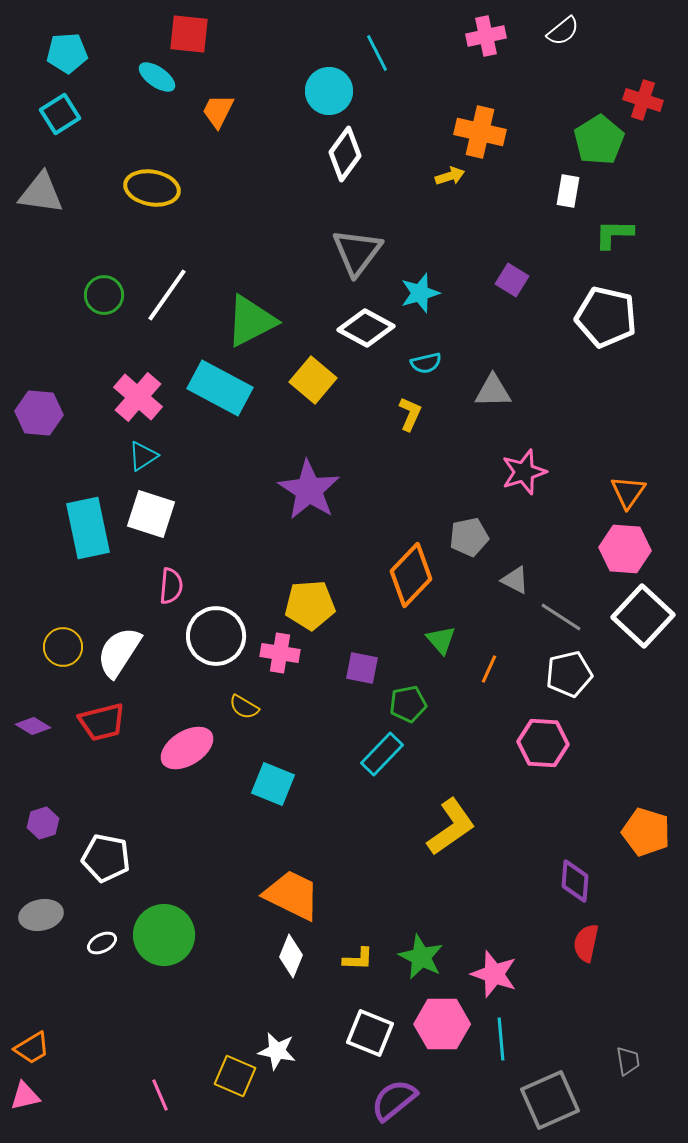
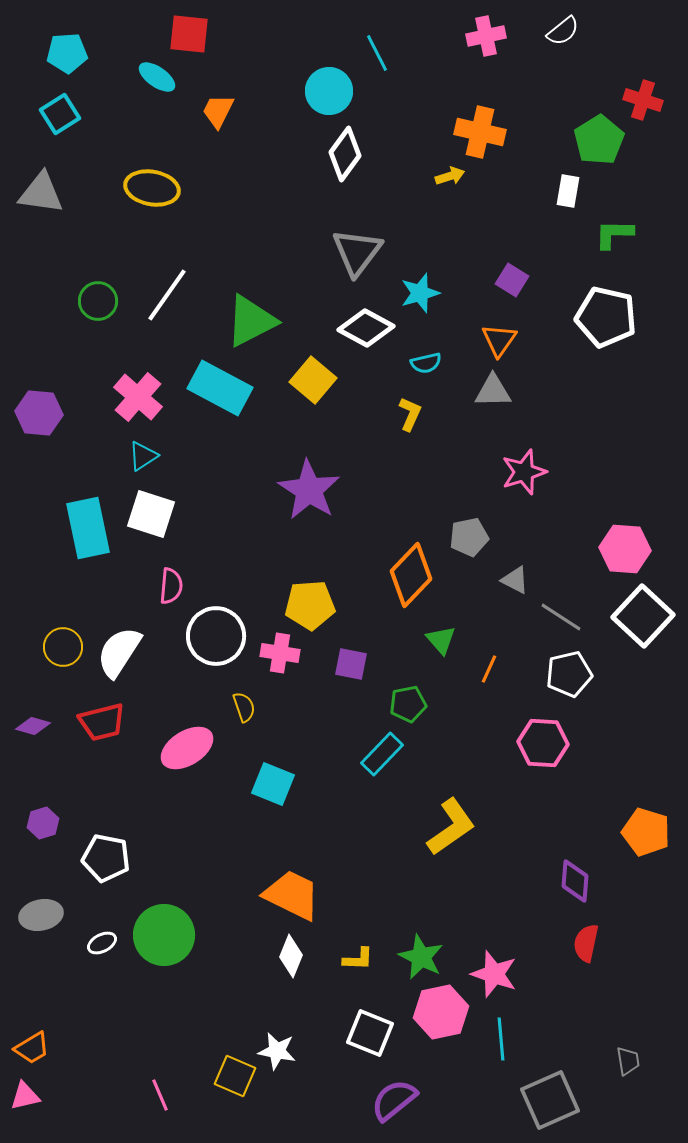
green circle at (104, 295): moved 6 px left, 6 px down
orange triangle at (628, 492): moved 129 px left, 152 px up
purple square at (362, 668): moved 11 px left, 4 px up
yellow semicircle at (244, 707): rotated 140 degrees counterclockwise
purple diamond at (33, 726): rotated 16 degrees counterclockwise
pink hexagon at (442, 1024): moved 1 px left, 12 px up; rotated 12 degrees counterclockwise
